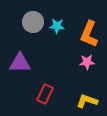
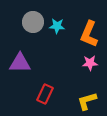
pink star: moved 3 px right, 1 px down
yellow L-shape: rotated 35 degrees counterclockwise
